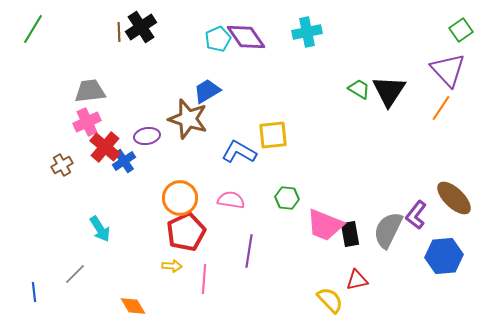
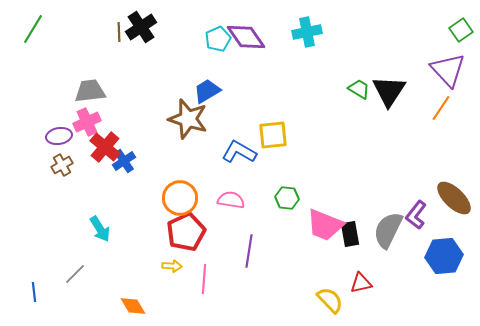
purple ellipse: moved 88 px left
red triangle: moved 4 px right, 3 px down
